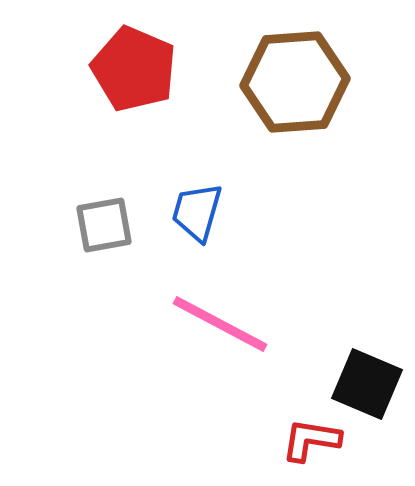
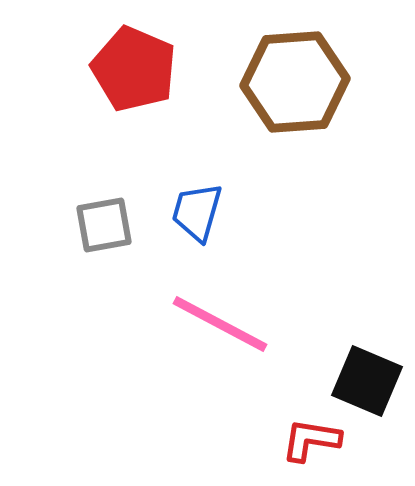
black square: moved 3 px up
